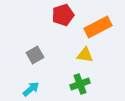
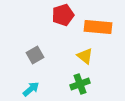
orange rectangle: rotated 32 degrees clockwise
yellow triangle: moved 1 px down; rotated 30 degrees clockwise
